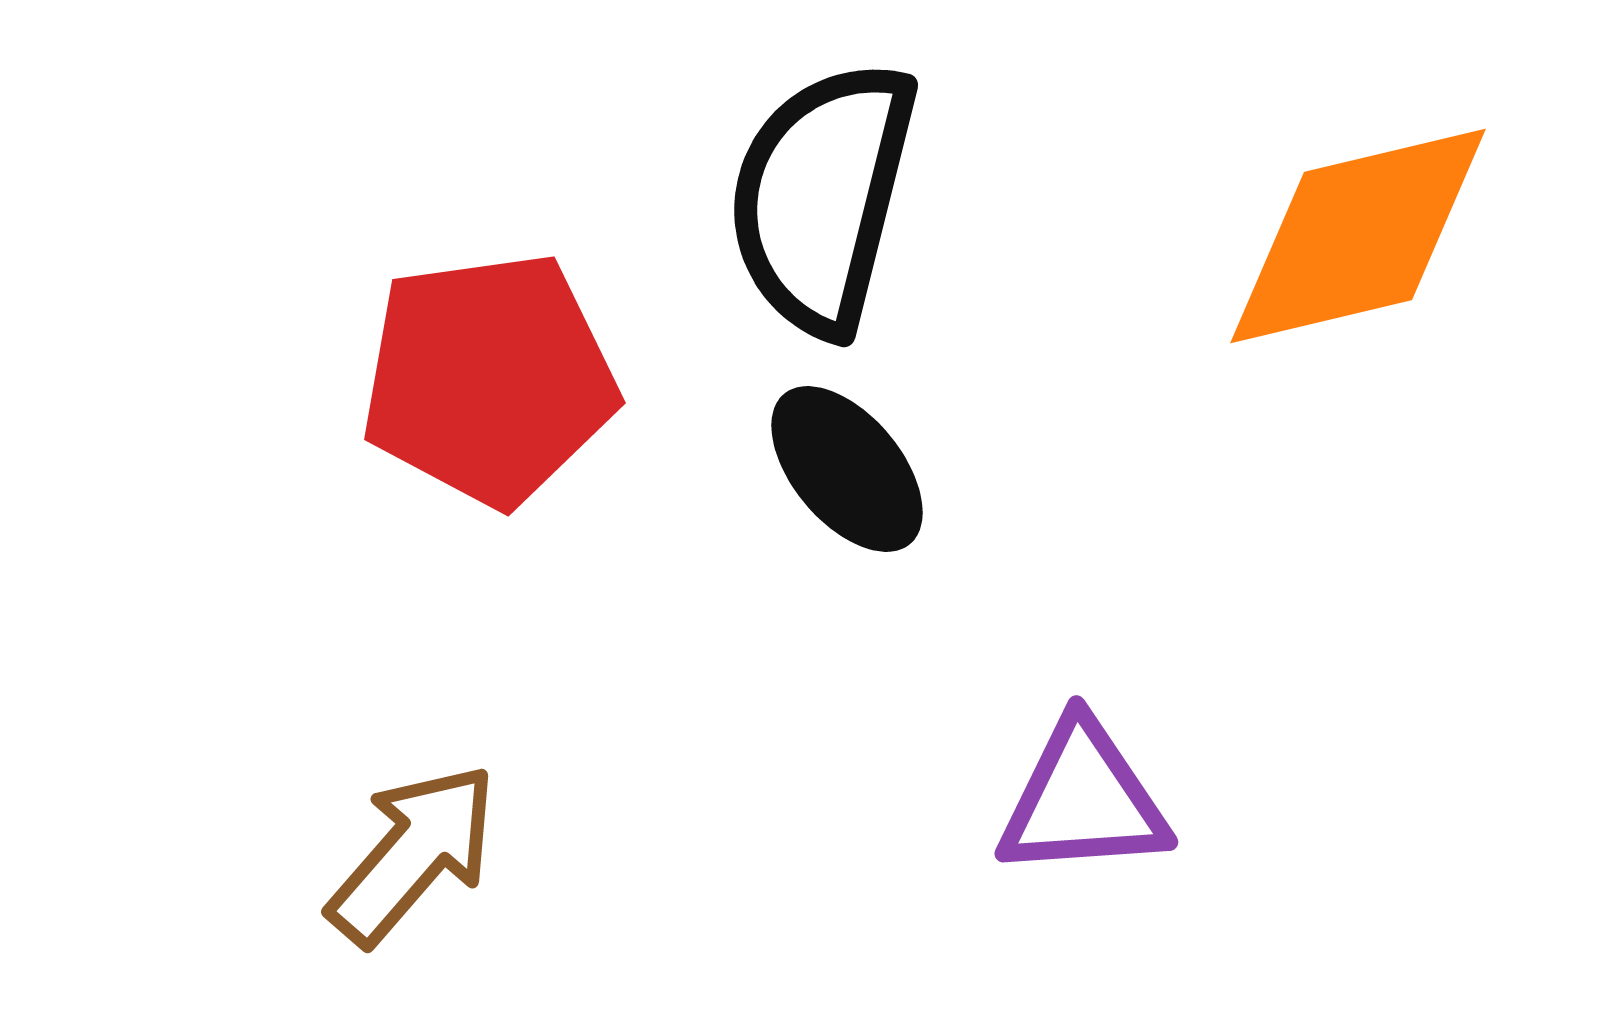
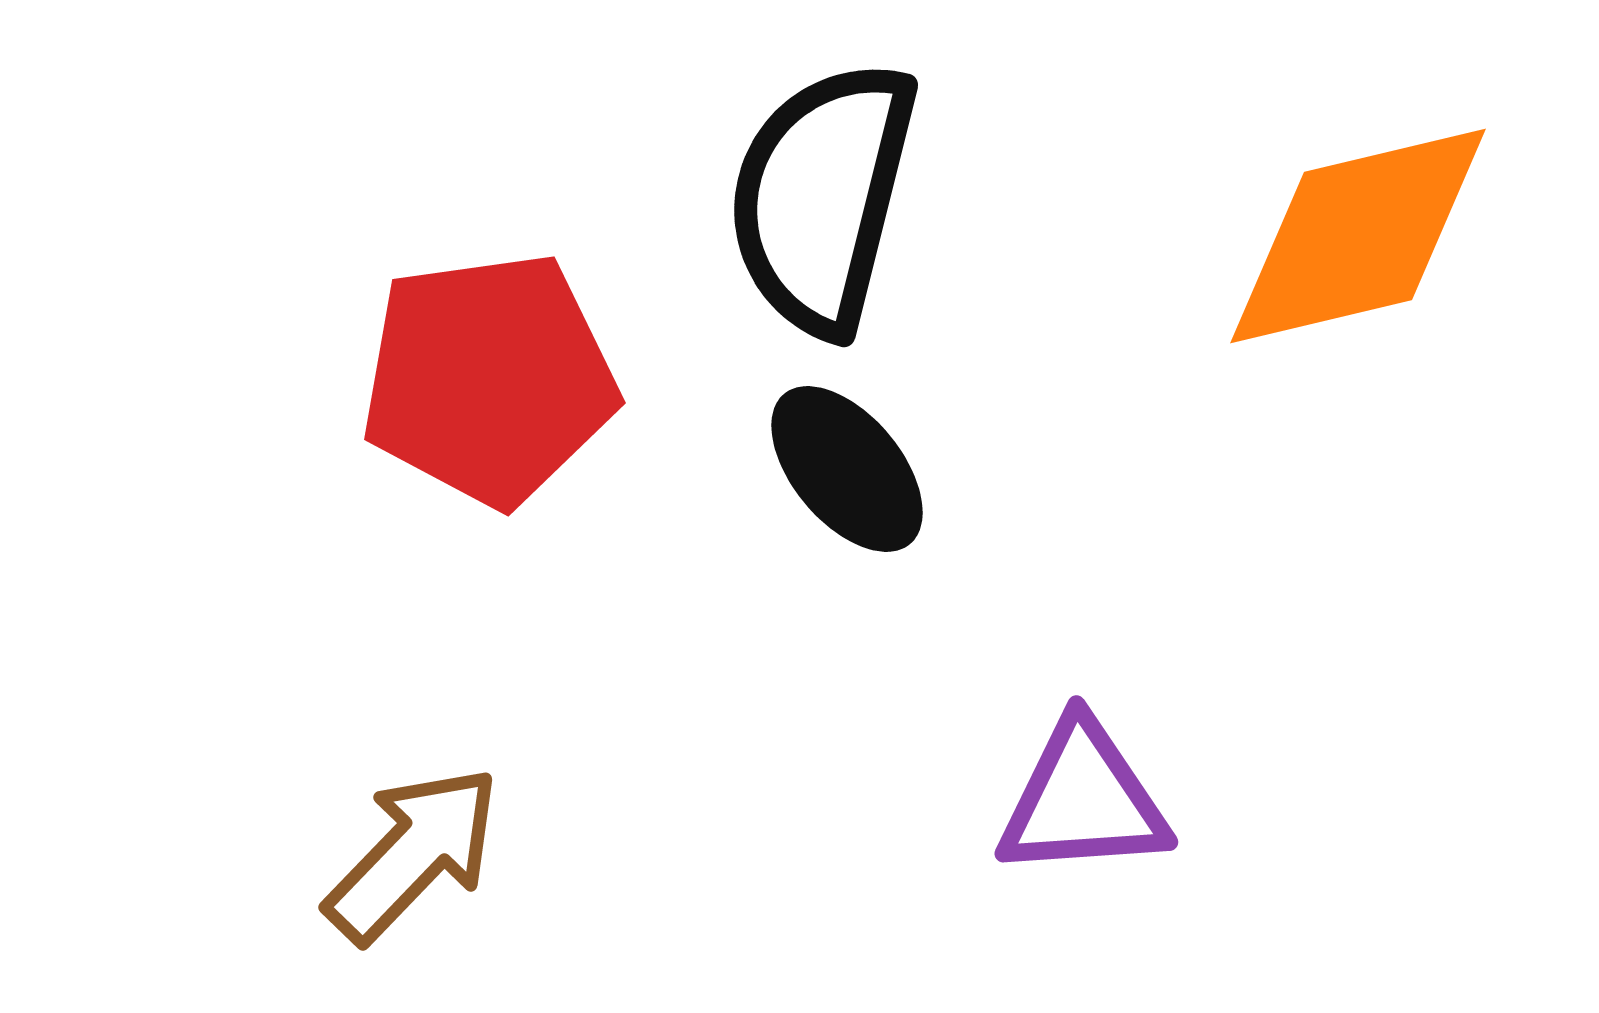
brown arrow: rotated 3 degrees clockwise
